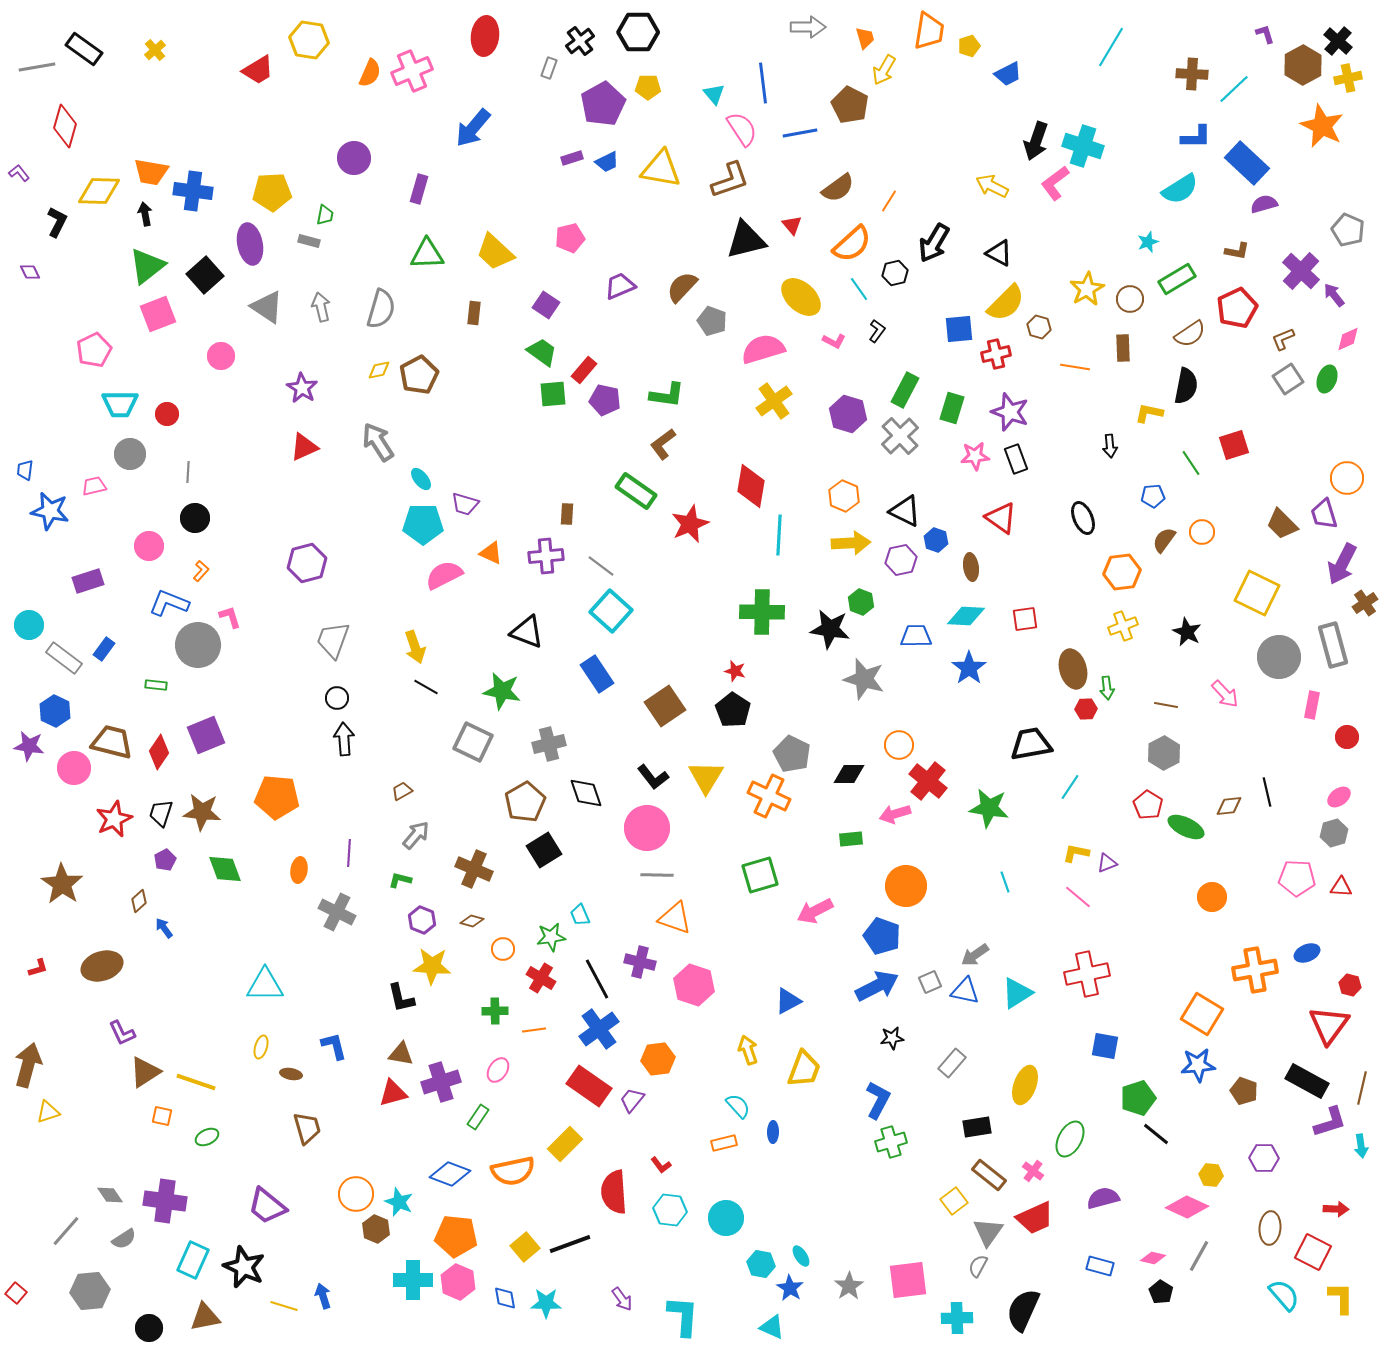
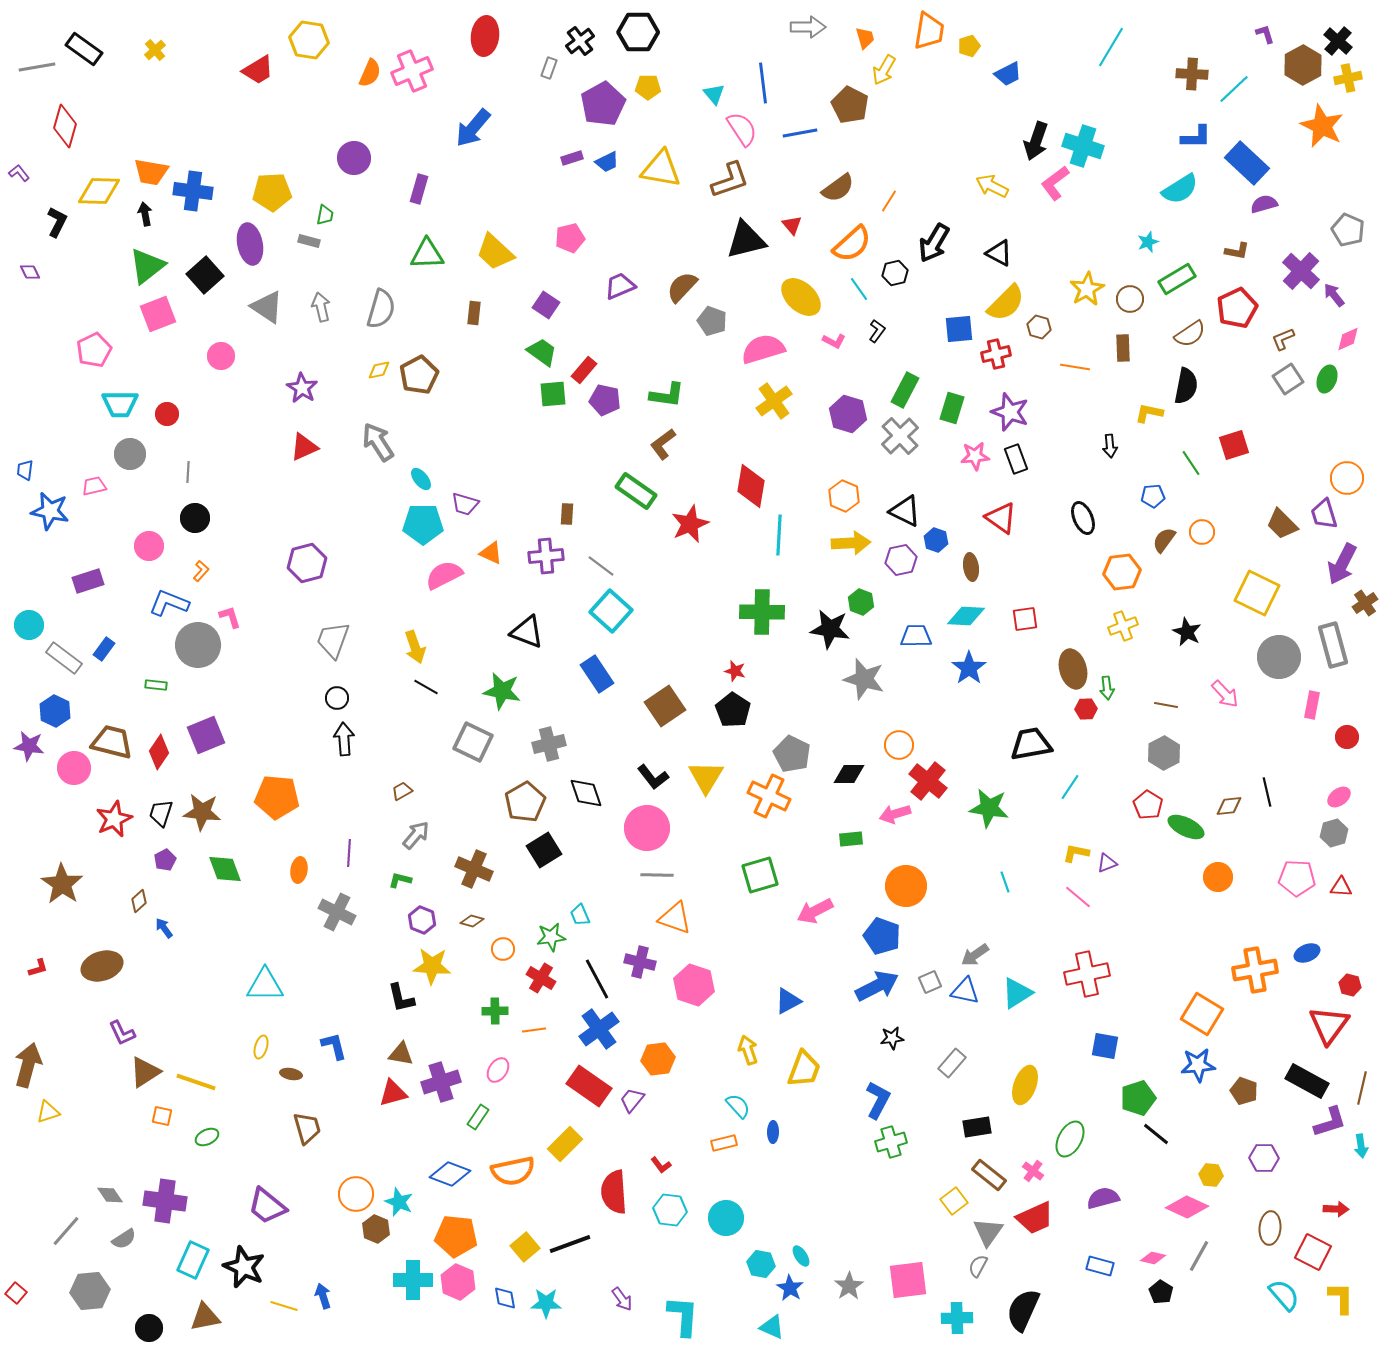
orange circle at (1212, 897): moved 6 px right, 20 px up
